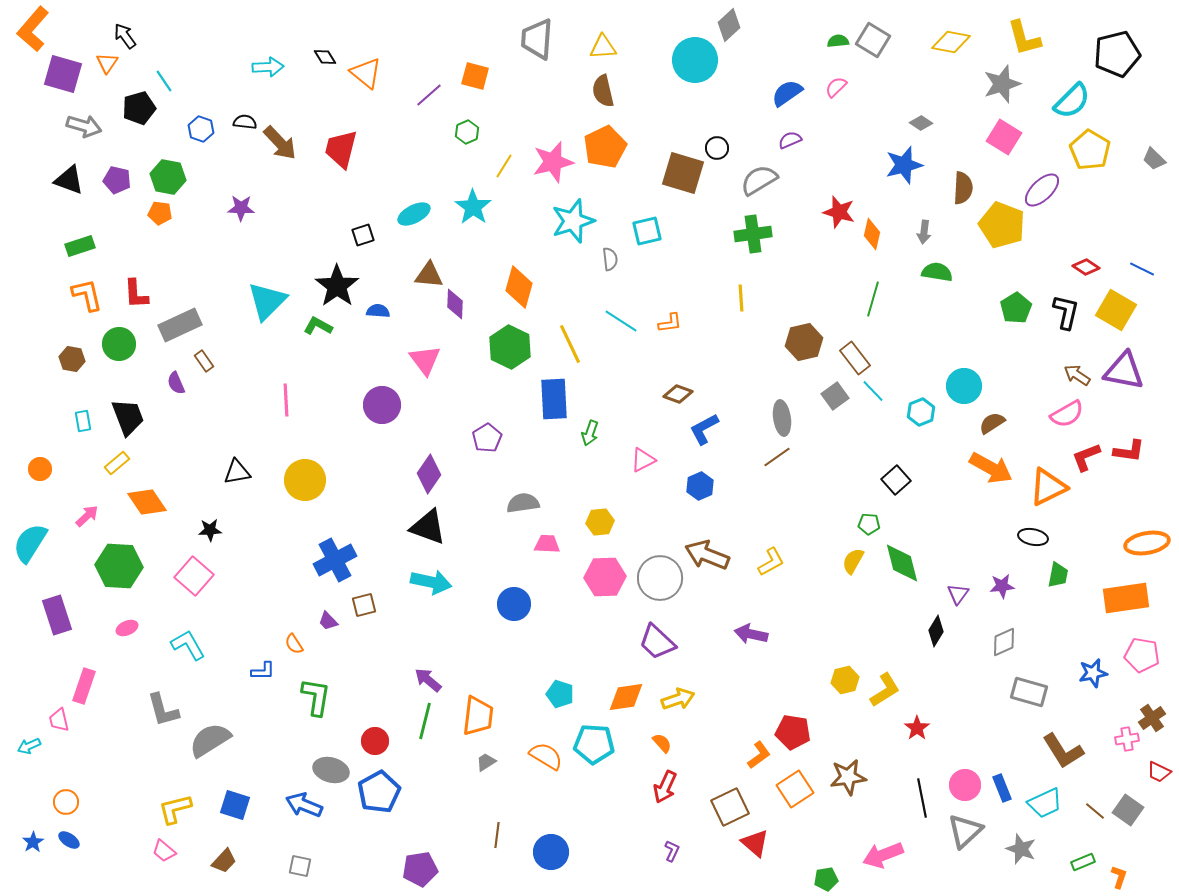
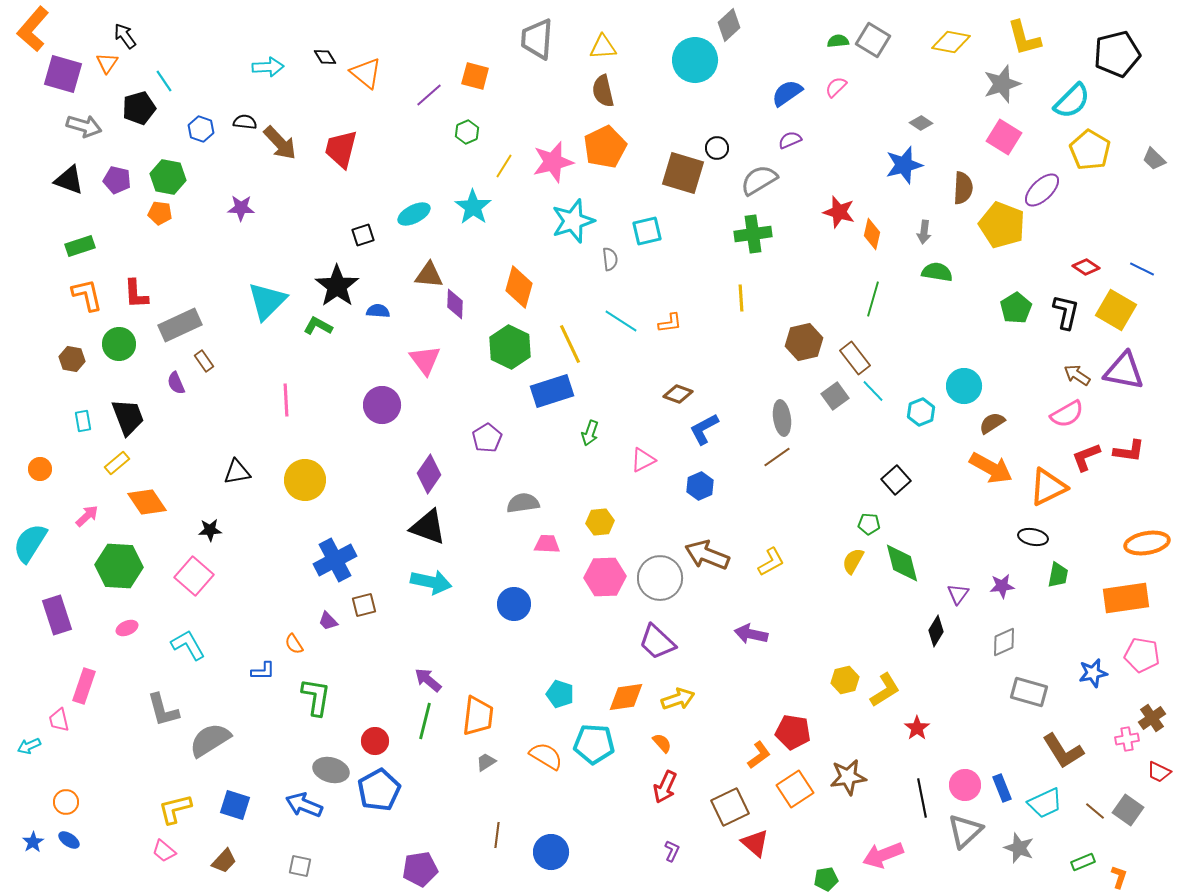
blue rectangle at (554, 399): moved 2 px left, 8 px up; rotated 75 degrees clockwise
blue pentagon at (379, 792): moved 2 px up
gray star at (1021, 849): moved 2 px left, 1 px up
